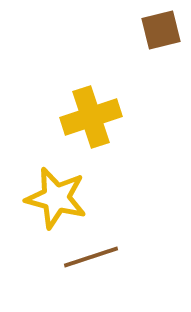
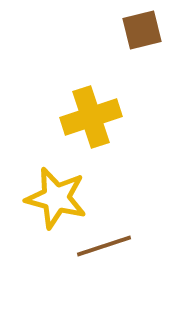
brown square: moved 19 px left
brown line: moved 13 px right, 11 px up
